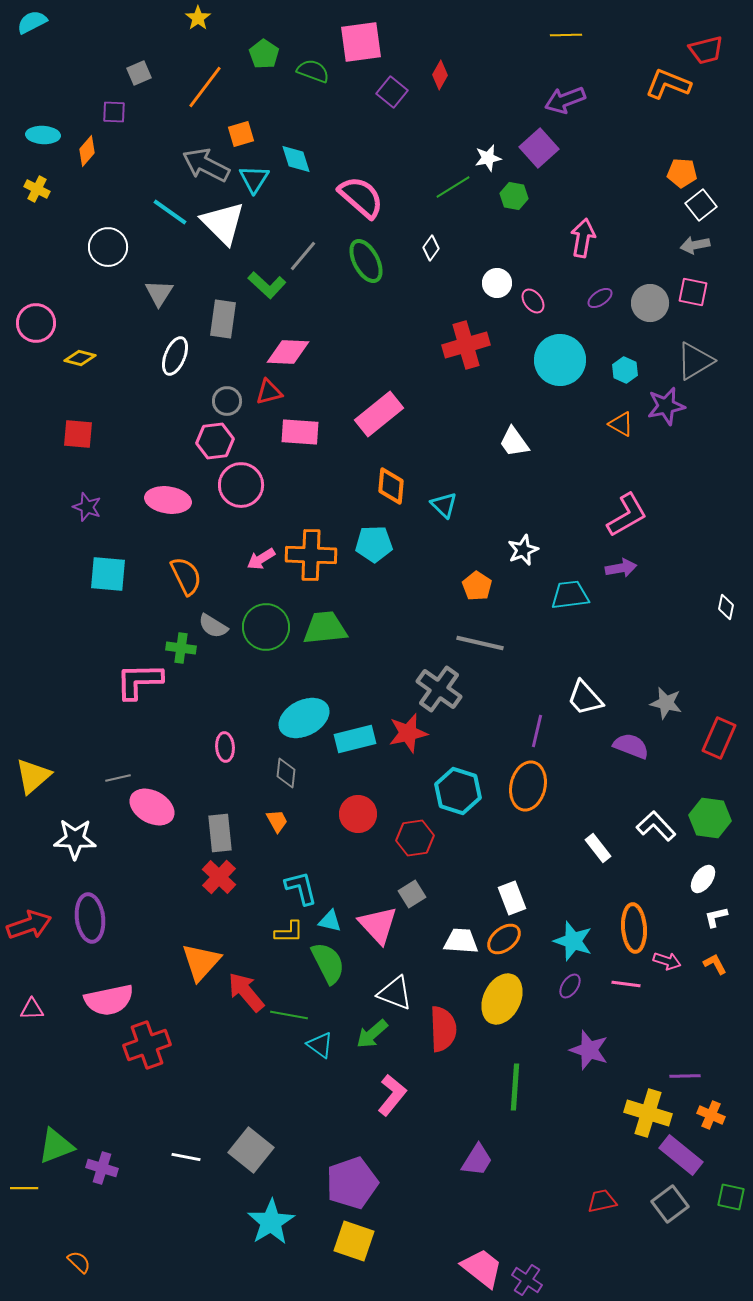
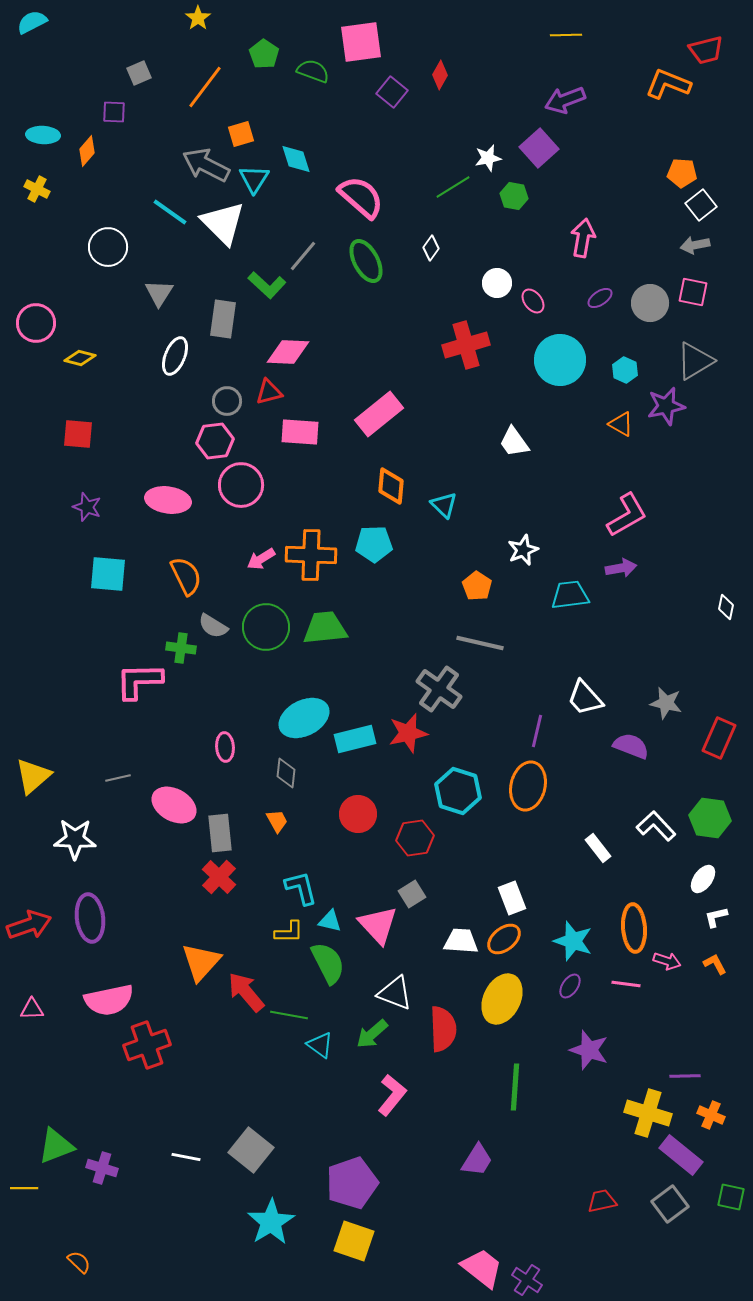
pink ellipse at (152, 807): moved 22 px right, 2 px up
